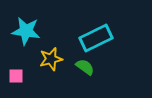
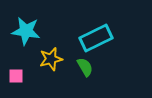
green semicircle: rotated 24 degrees clockwise
